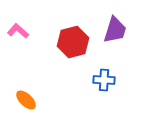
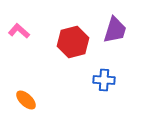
pink L-shape: moved 1 px right
